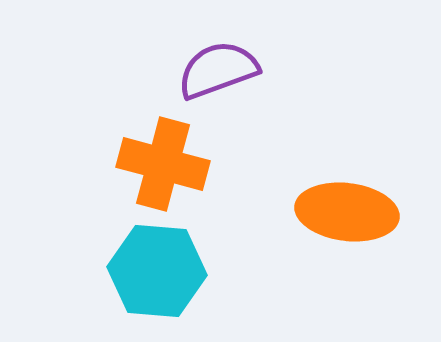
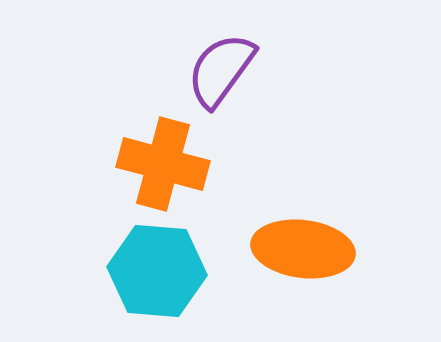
purple semicircle: moved 3 px right; rotated 34 degrees counterclockwise
orange ellipse: moved 44 px left, 37 px down
